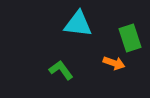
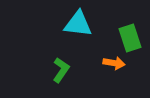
orange arrow: rotated 10 degrees counterclockwise
green L-shape: rotated 70 degrees clockwise
